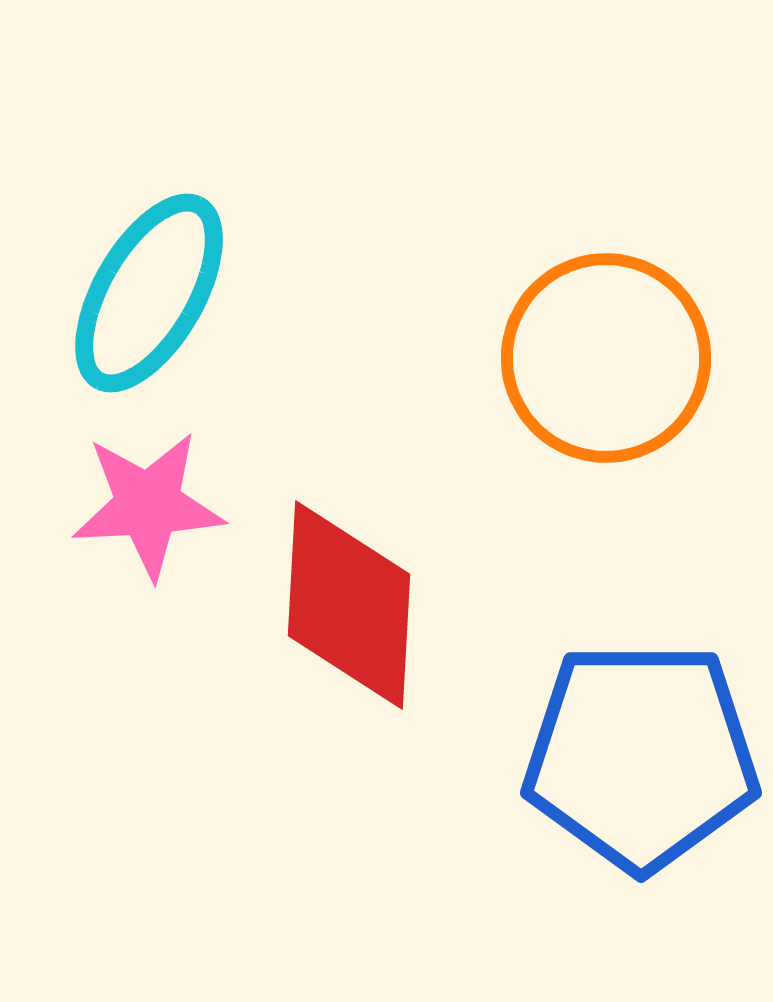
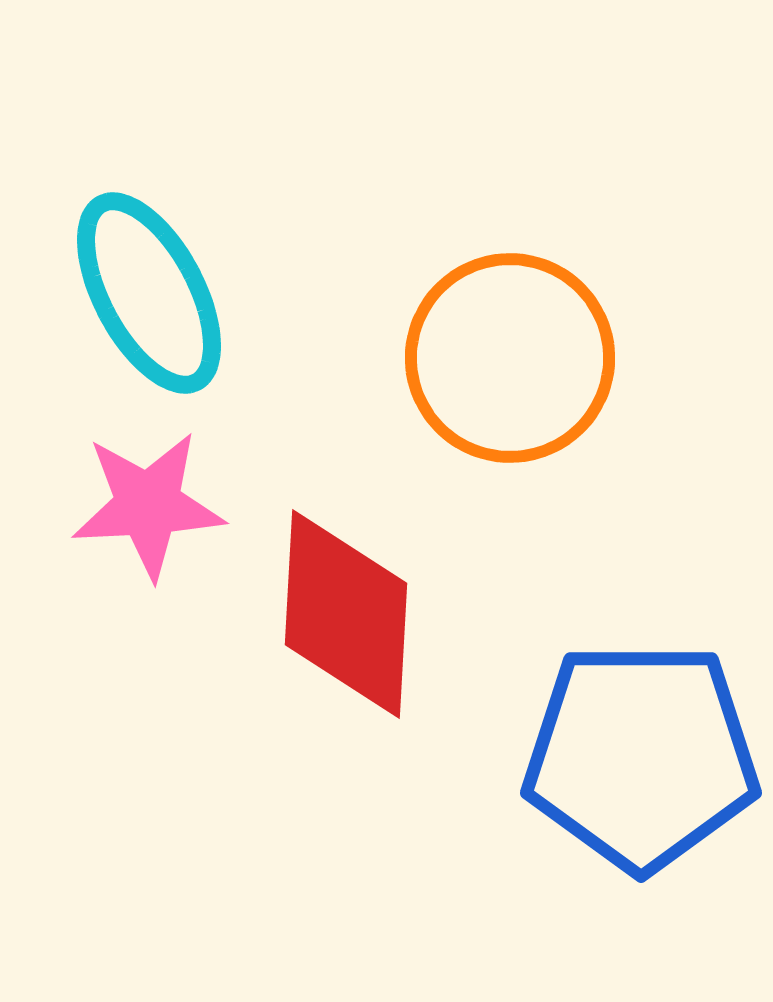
cyan ellipse: rotated 58 degrees counterclockwise
orange circle: moved 96 px left
red diamond: moved 3 px left, 9 px down
